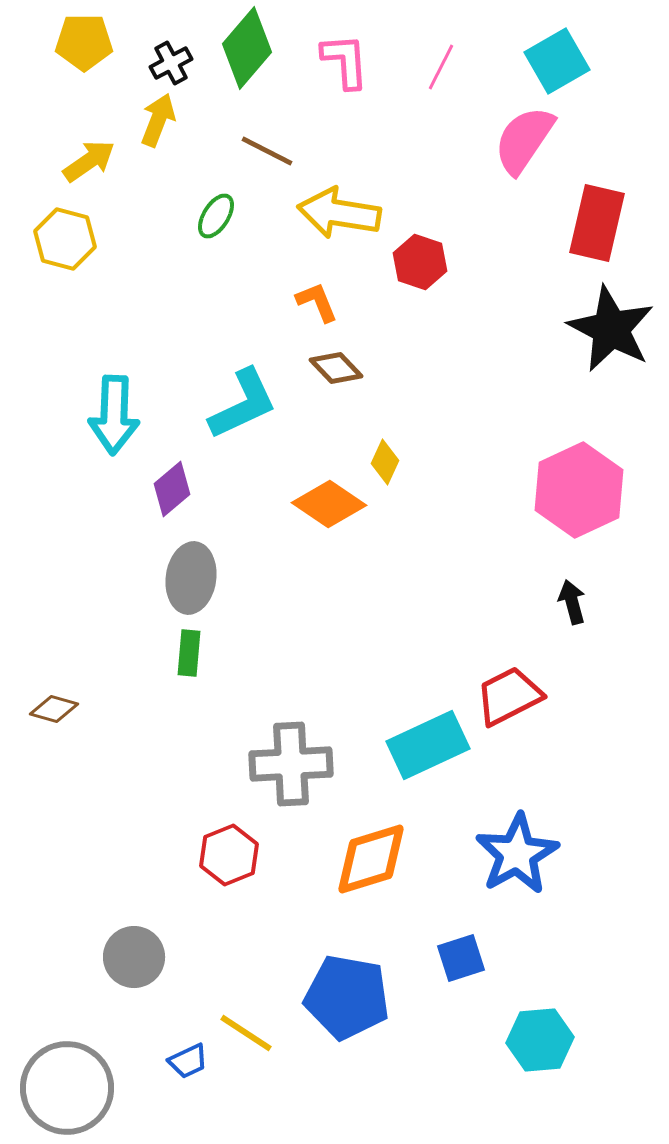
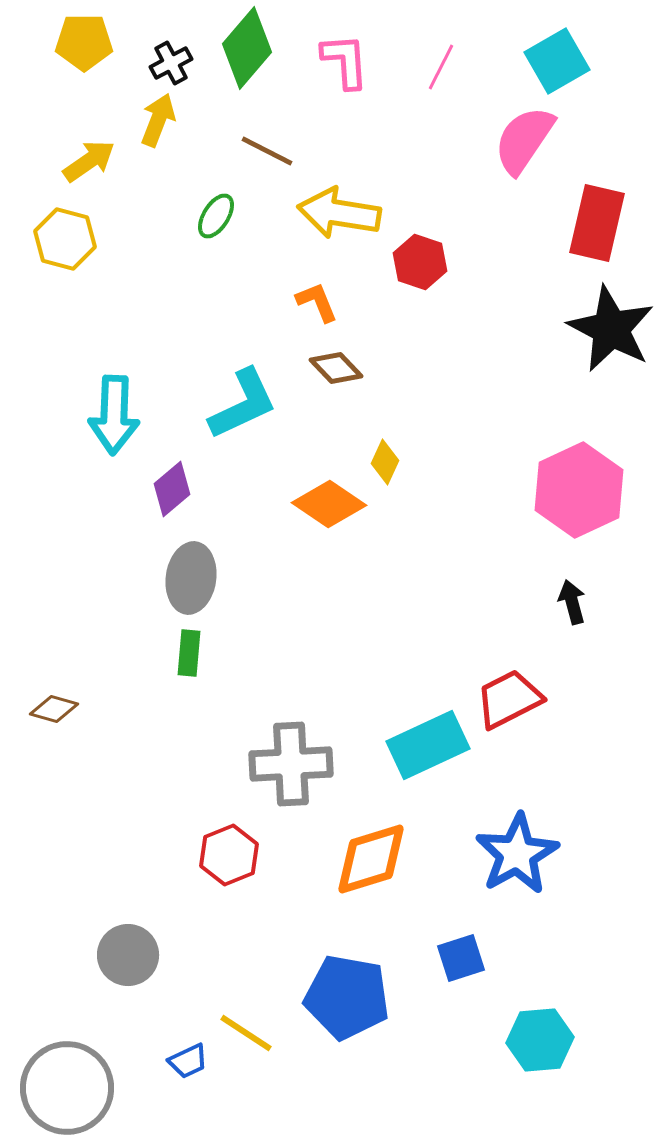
red trapezoid at (509, 696): moved 3 px down
gray circle at (134, 957): moved 6 px left, 2 px up
